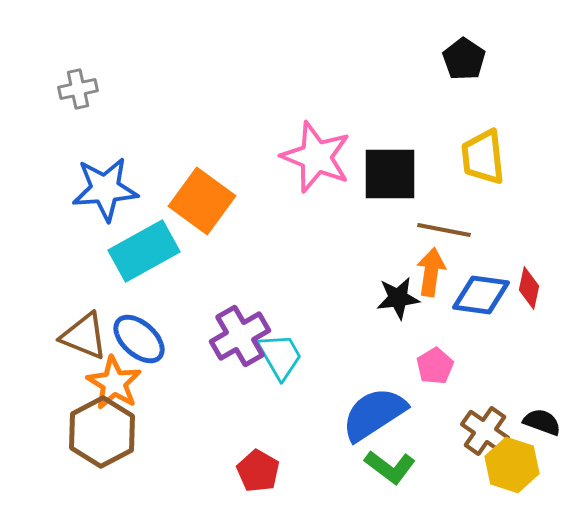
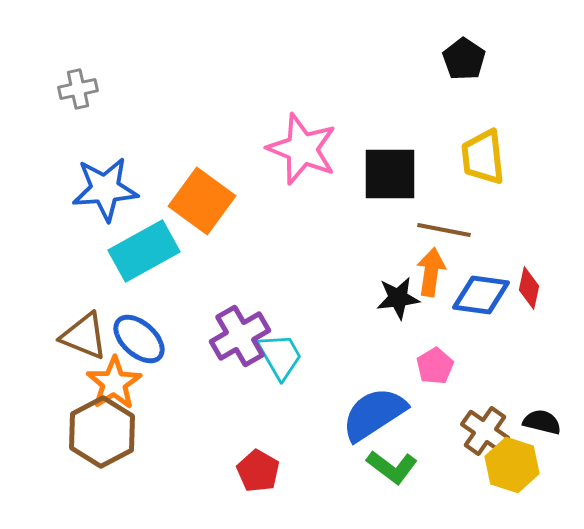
pink star: moved 14 px left, 8 px up
orange star: rotated 8 degrees clockwise
black semicircle: rotated 6 degrees counterclockwise
green L-shape: moved 2 px right
